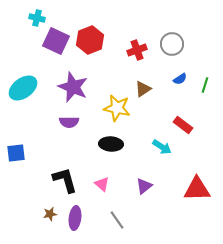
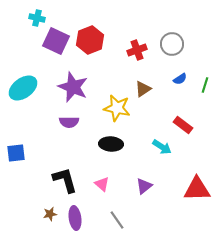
purple ellipse: rotated 15 degrees counterclockwise
